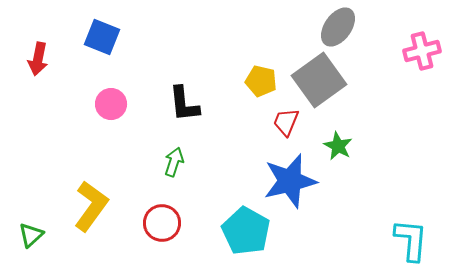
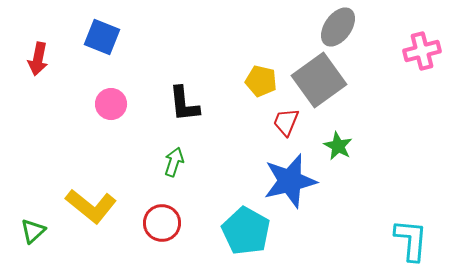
yellow L-shape: rotated 93 degrees clockwise
green triangle: moved 2 px right, 4 px up
